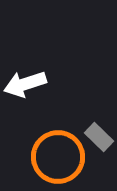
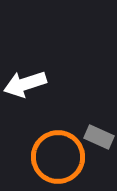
gray rectangle: rotated 20 degrees counterclockwise
